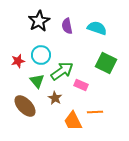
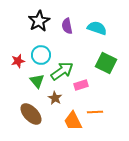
pink rectangle: rotated 40 degrees counterclockwise
brown ellipse: moved 6 px right, 8 px down
